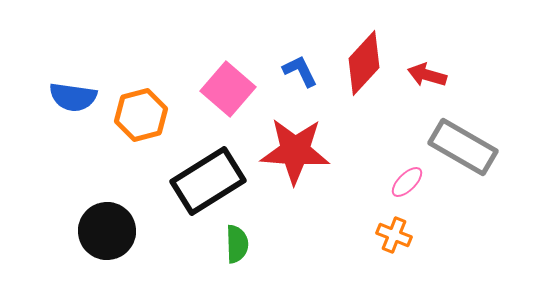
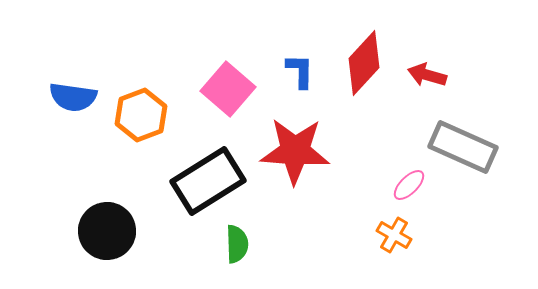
blue L-shape: rotated 27 degrees clockwise
orange hexagon: rotated 6 degrees counterclockwise
gray rectangle: rotated 6 degrees counterclockwise
pink ellipse: moved 2 px right, 3 px down
orange cross: rotated 8 degrees clockwise
